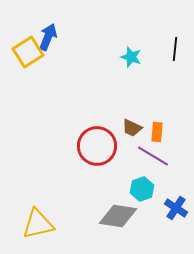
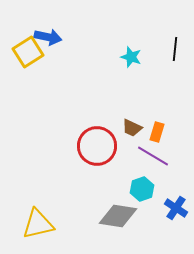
blue arrow: rotated 80 degrees clockwise
orange rectangle: rotated 12 degrees clockwise
